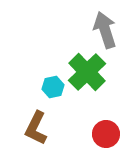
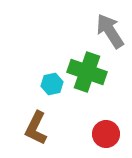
gray arrow: moved 5 px right, 1 px down; rotated 15 degrees counterclockwise
green cross: rotated 27 degrees counterclockwise
cyan hexagon: moved 1 px left, 3 px up
